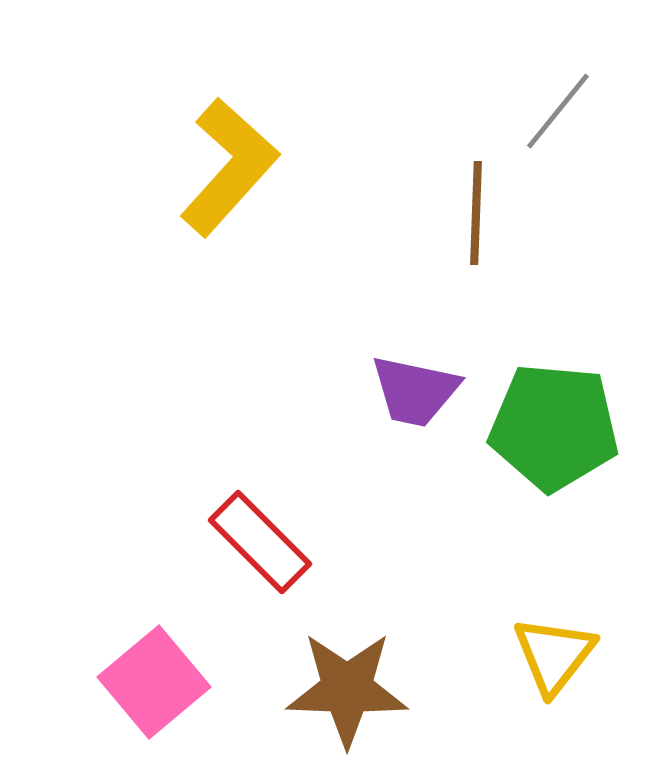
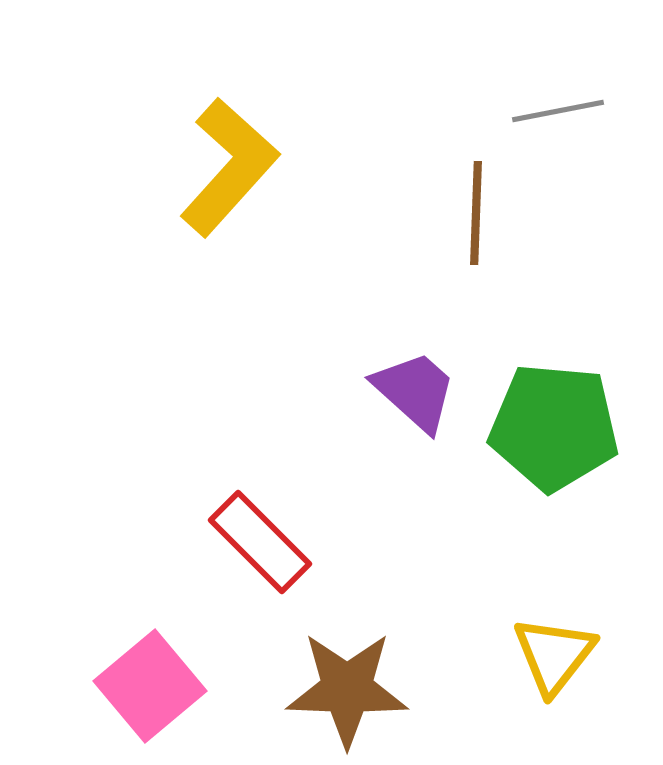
gray line: rotated 40 degrees clockwise
purple trapezoid: rotated 150 degrees counterclockwise
pink square: moved 4 px left, 4 px down
